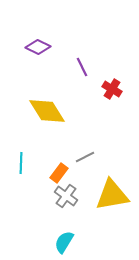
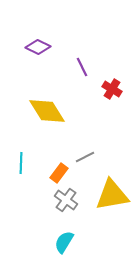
gray cross: moved 4 px down
